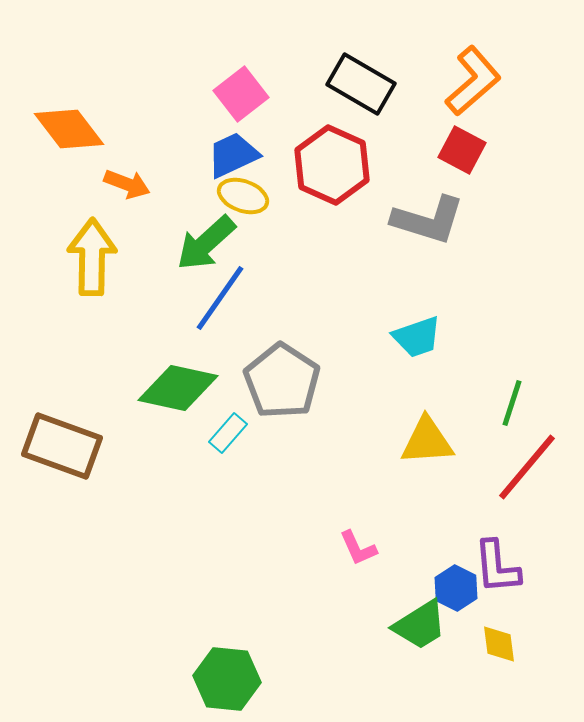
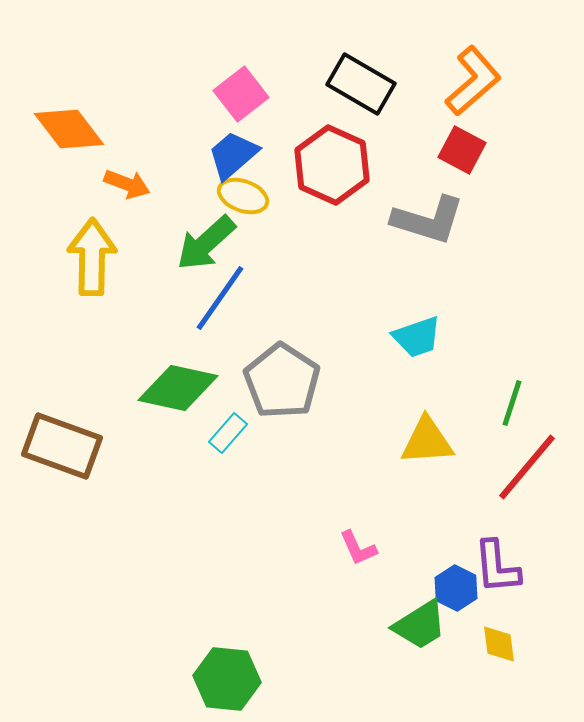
blue trapezoid: rotated 16 degrees counterclockwise
